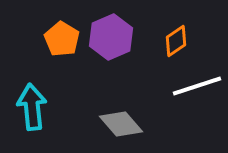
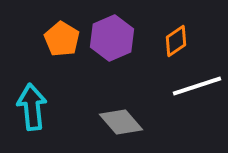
purple hexagon: moved 1 px right, 1 px down
gray diamond: moved 2 px up
